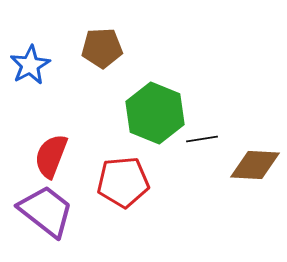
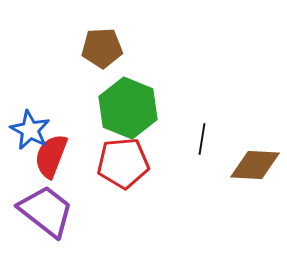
blue star: moved 65 px down; rotated 15 degrees counterclockwise
green hexagon: moved 27 px left, 5 px up
black line: rotated 72 degrees counterclockwise
red pentagon: moved 19 px up
